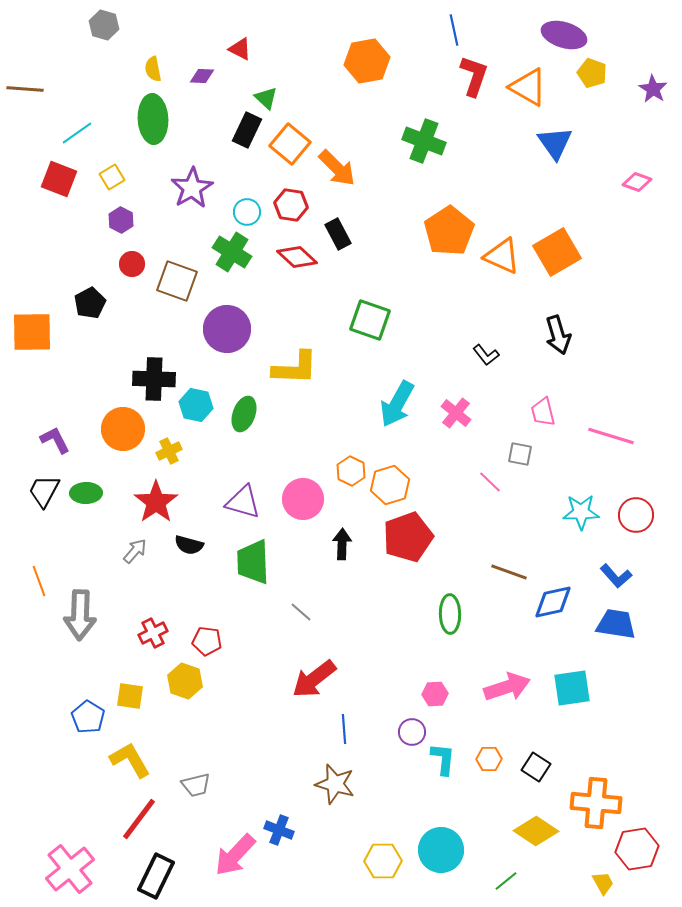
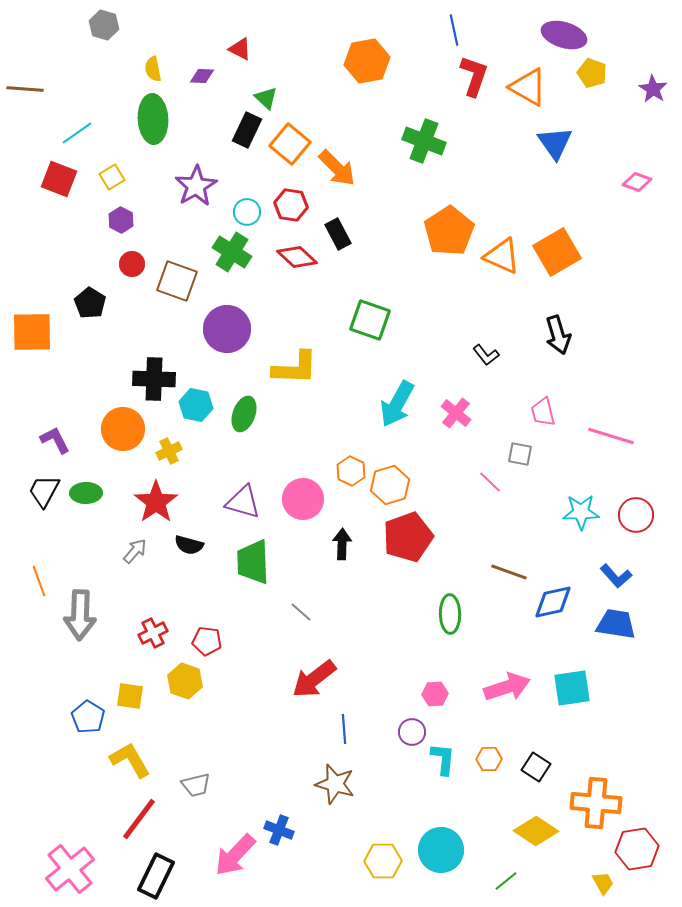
purple star at (192, 188): moved 4 px right, 2 px up
black pentagon at (90, 303): rotated 12 degrees counterclockwise
